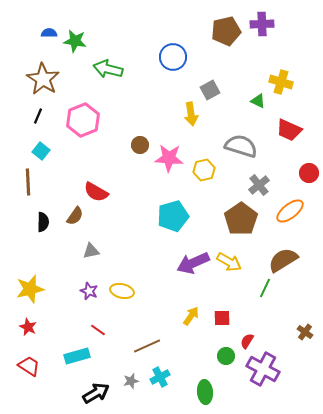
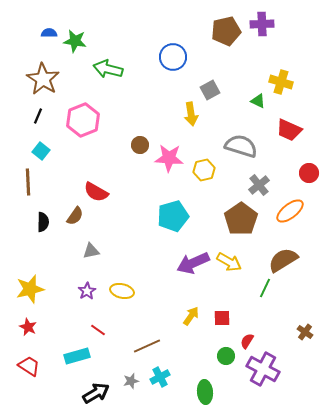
purple star at (89, 291): moved 2 px left; rotated 18 degrees clockwise
